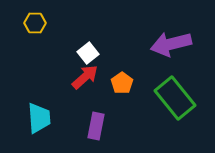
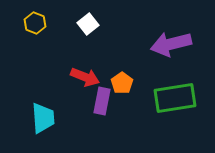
yellow hexagon: rotated 20 degrees clockwise
white square: moved 29 px up
red arrow: rotated 64 degrees clockwise
green rectangle: rotated 60 degrees counterclockwise
cyan trapezoid: moved 4 px right
purple rectangle: moved 6 px right, 25 px up
